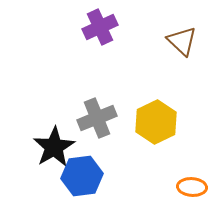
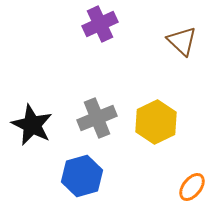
purple cross: moved 3 px up
black star: moved 22 px left, 22 px up; rotated 15 degrees counterclockwise
blue hexagon: rotated 9 degrees counterclockwise
orange ellipse: rotated 56 degrees counterclockwise
